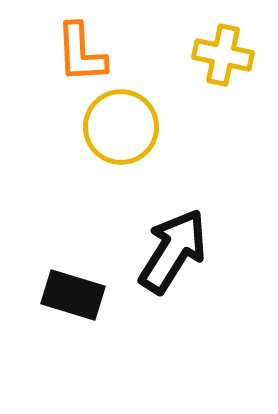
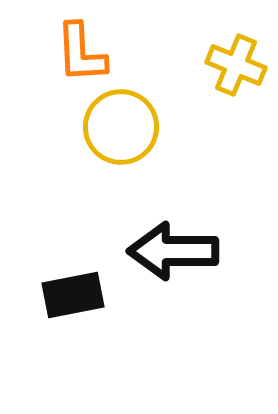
yellow cross: moved 13 px right, 10 px down; rotated 10 degrees clockwise
black arrow: rotated 122 degrees counterclockwise
black rectangle: rotated 28 degrees counterclockwise
